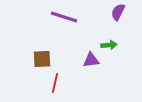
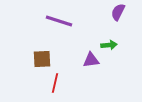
purple line: moved 5 px left, 4 px down
